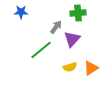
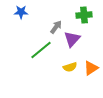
green cross: moved 6 px right, 2 px down
